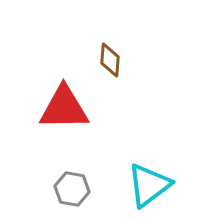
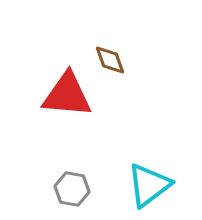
brown diamond: rotated 24 degrees counterclockwise
red triangle: moved 3 px right, 13 px up; rotated 6 degrees clockwise
